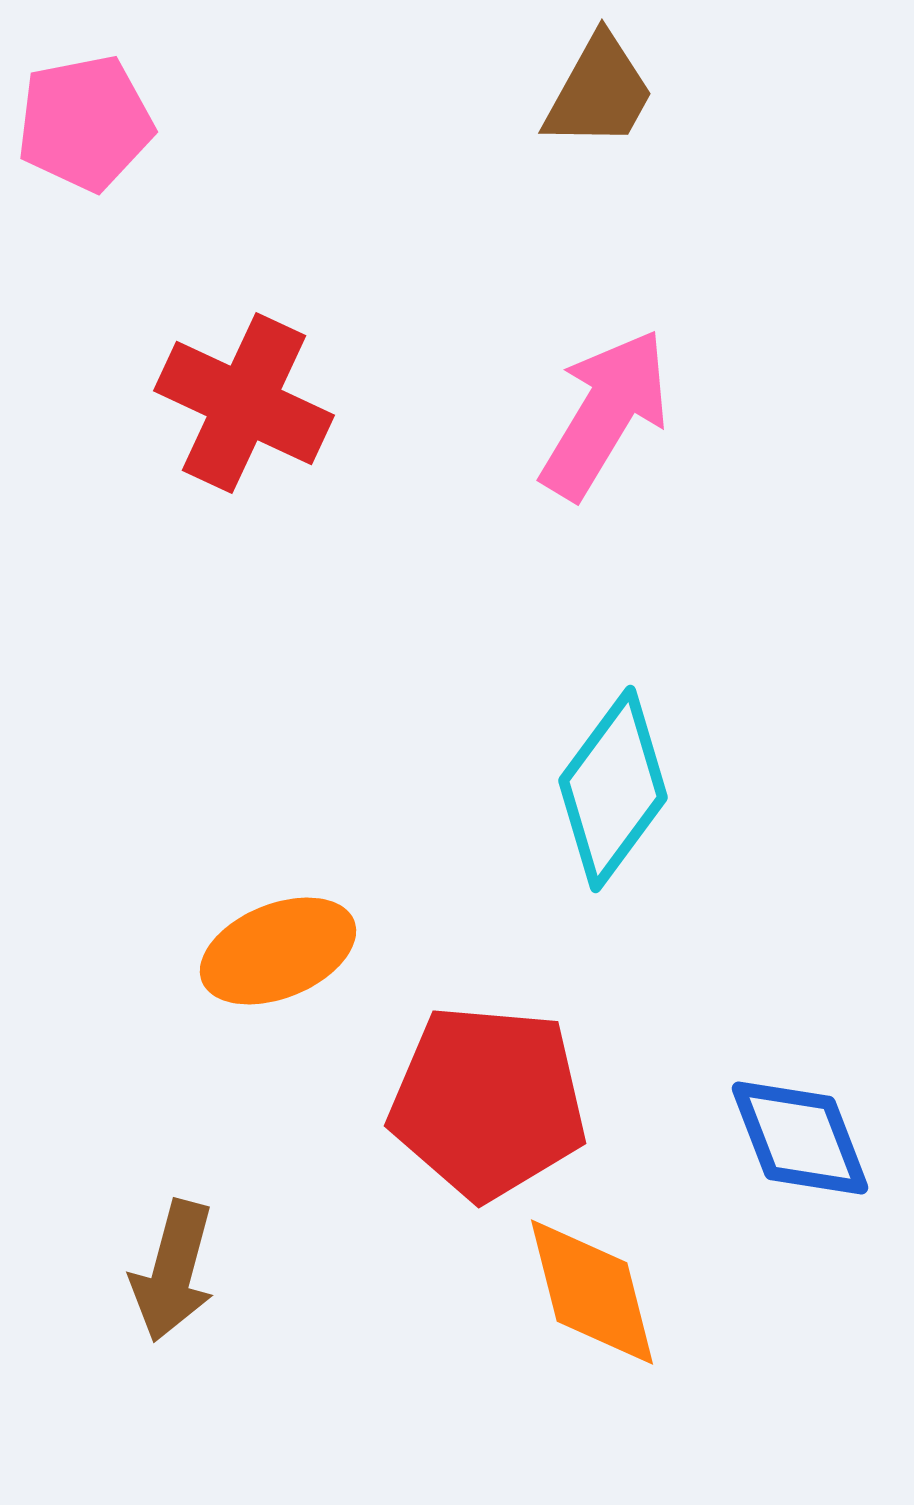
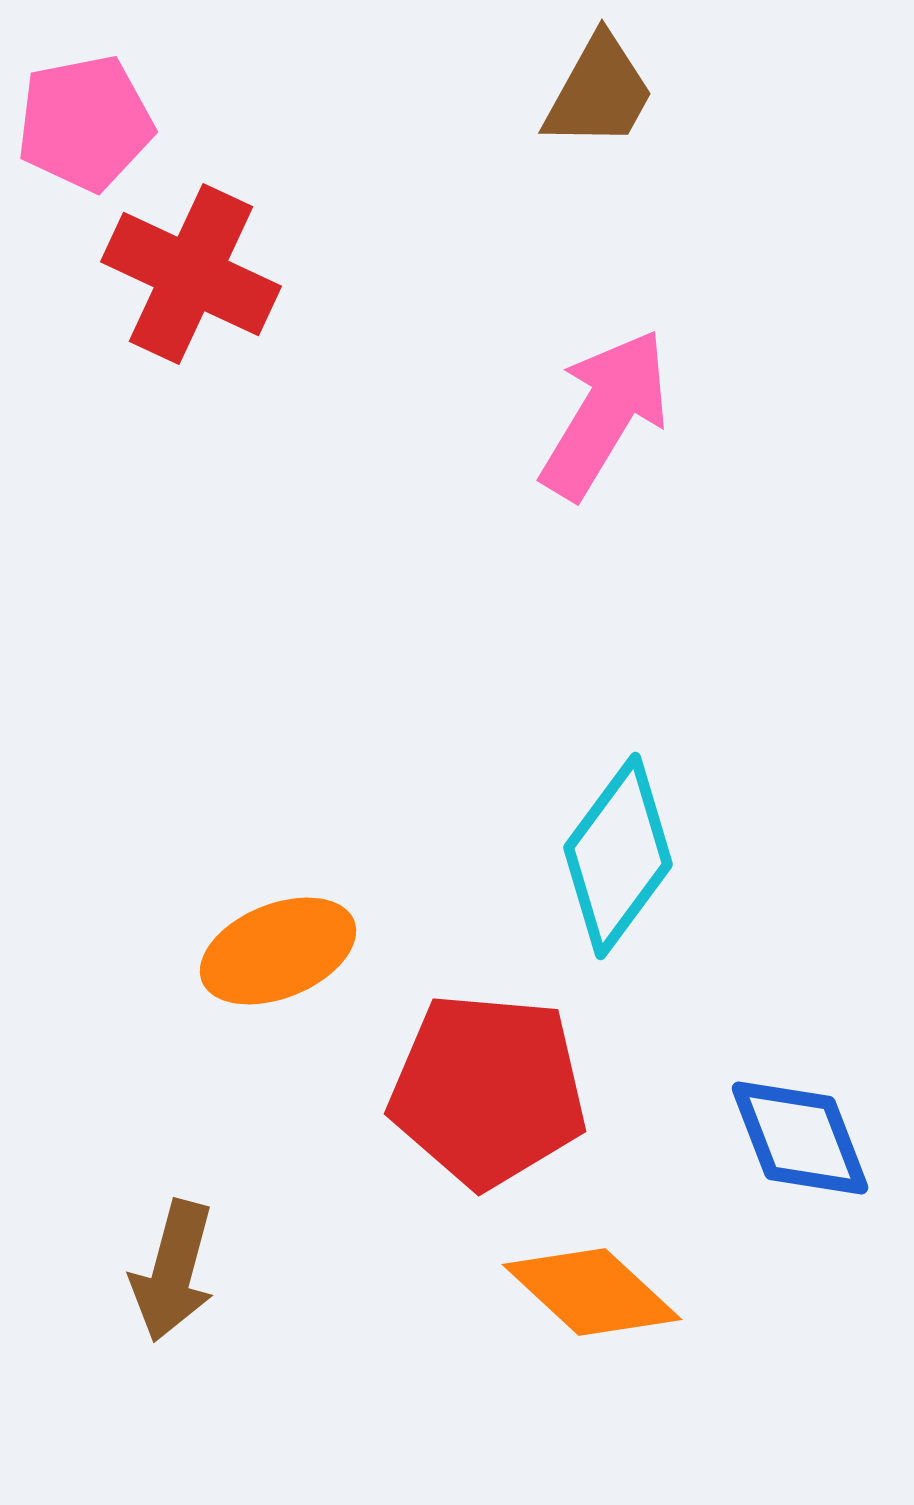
red cross: moved 53 px left, 129 px up
cyan diamond: moved 5 px right, 67 px down
red pentagon: moved 12 px up
orange diamond: rotated 33 degrees counterclockwise
